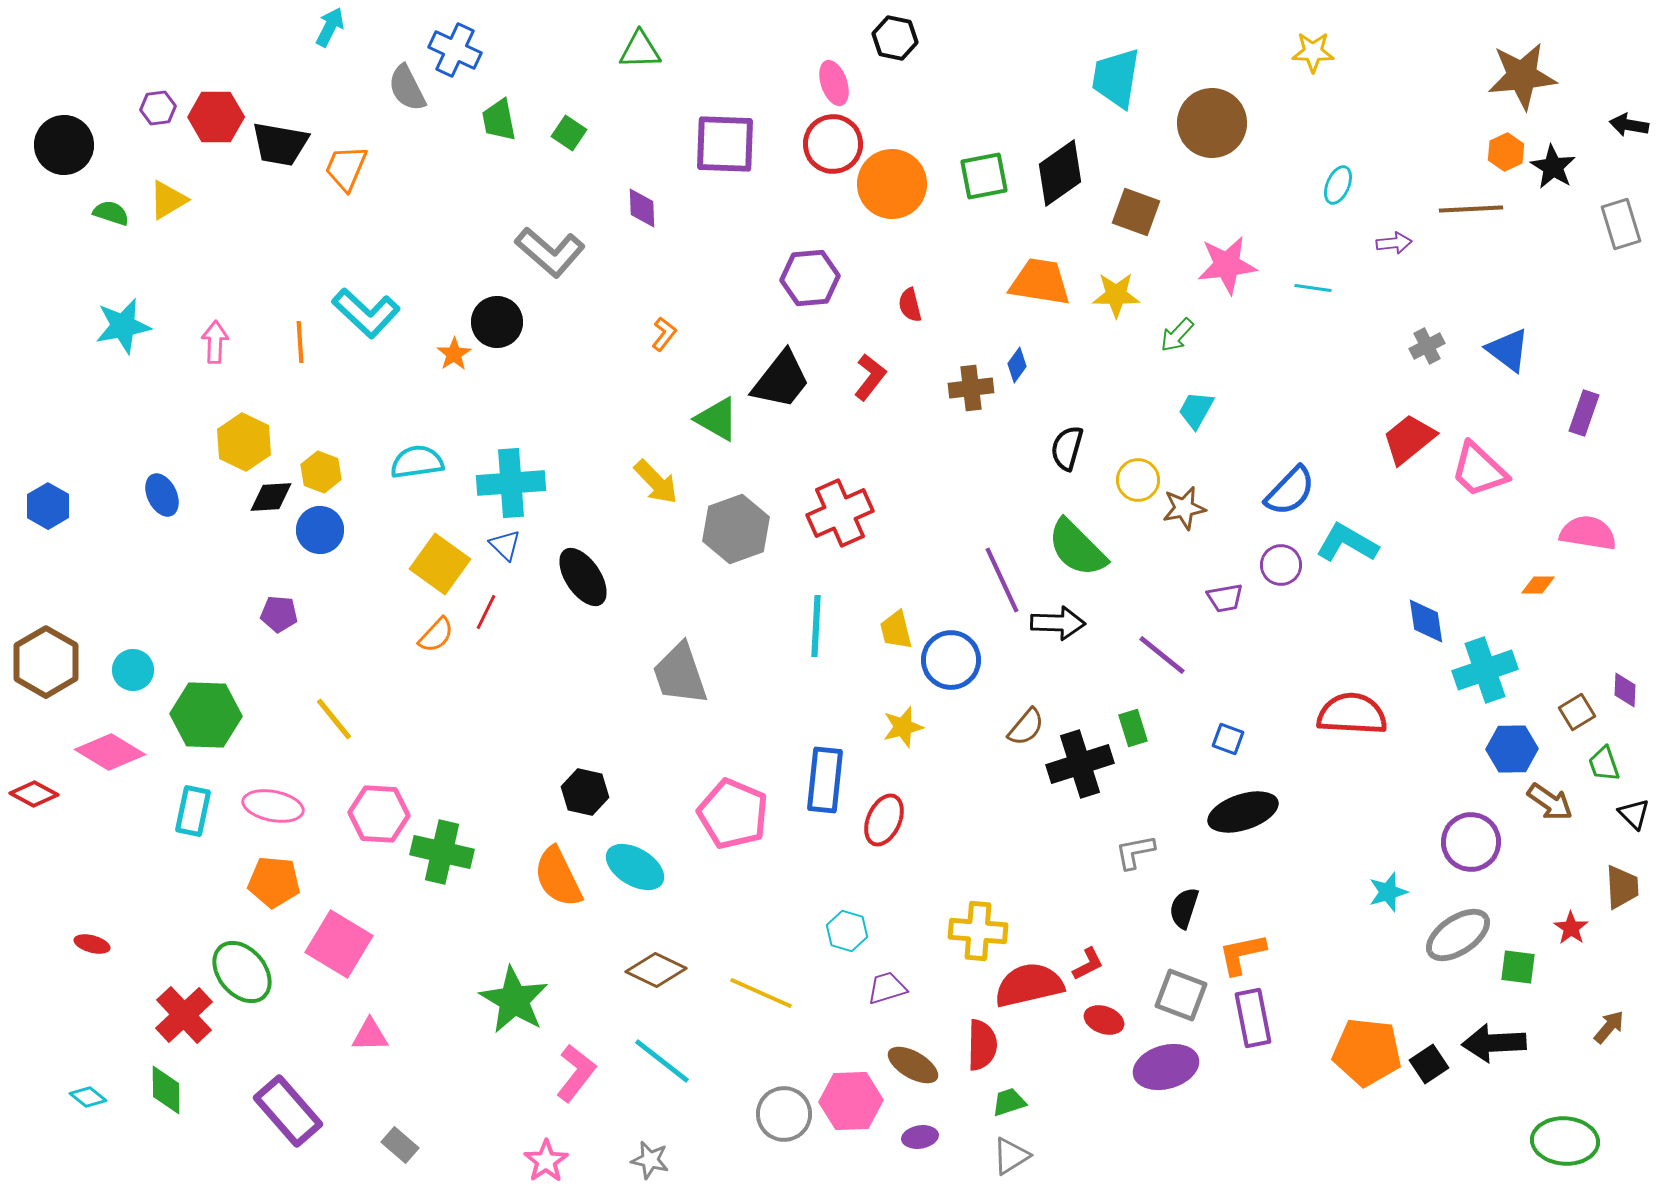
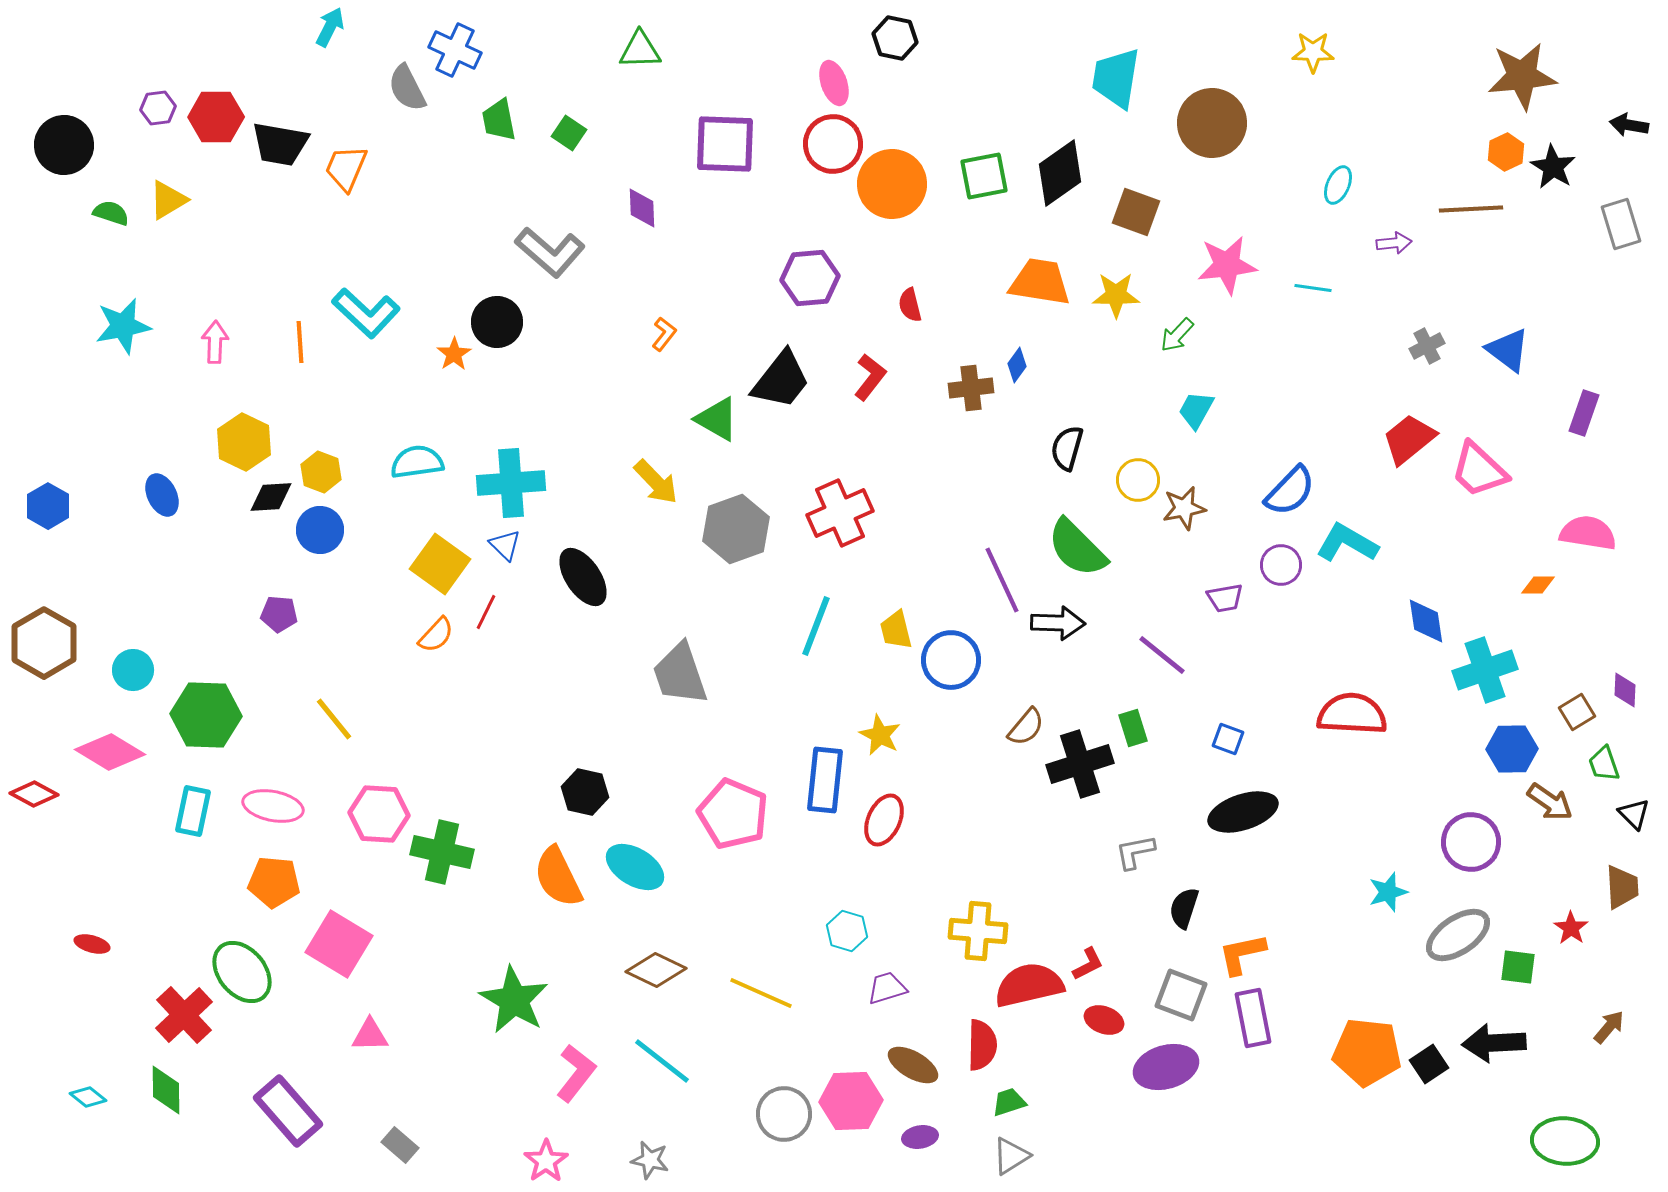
cyan line at (816, 626): rotated 18 degrees clockwise
brown hexagon at (46, 662): moved 2 px left, 19 px up
yellow star at (903, 727): moved 23 px left, 8 px down; rotated 30 degrees counterclockwise
